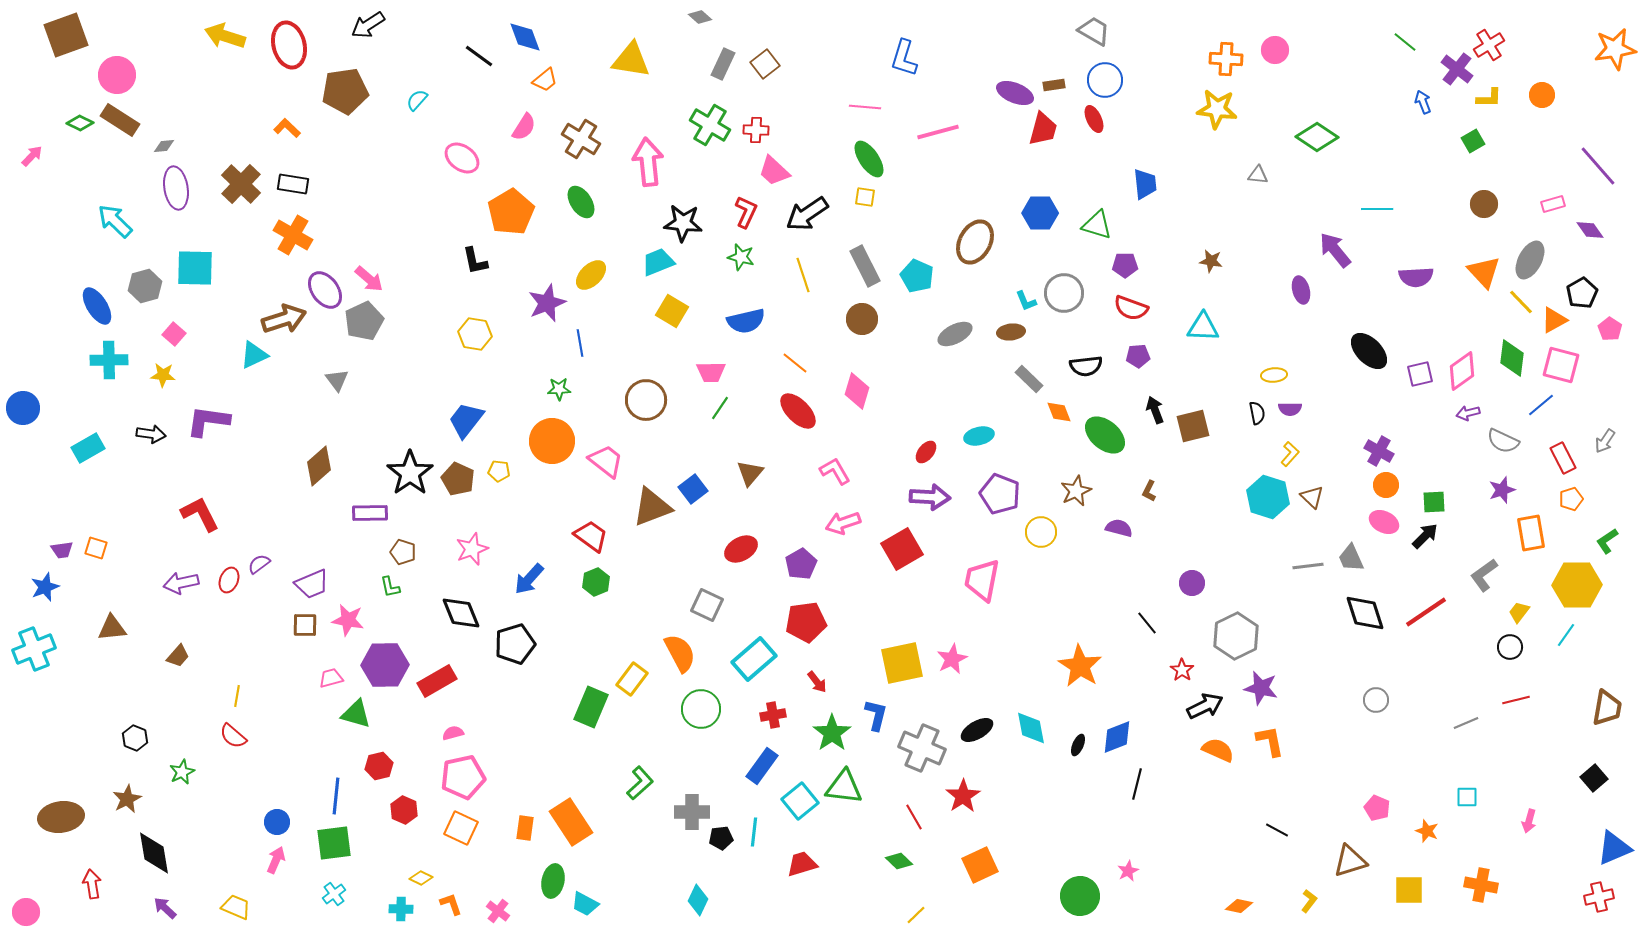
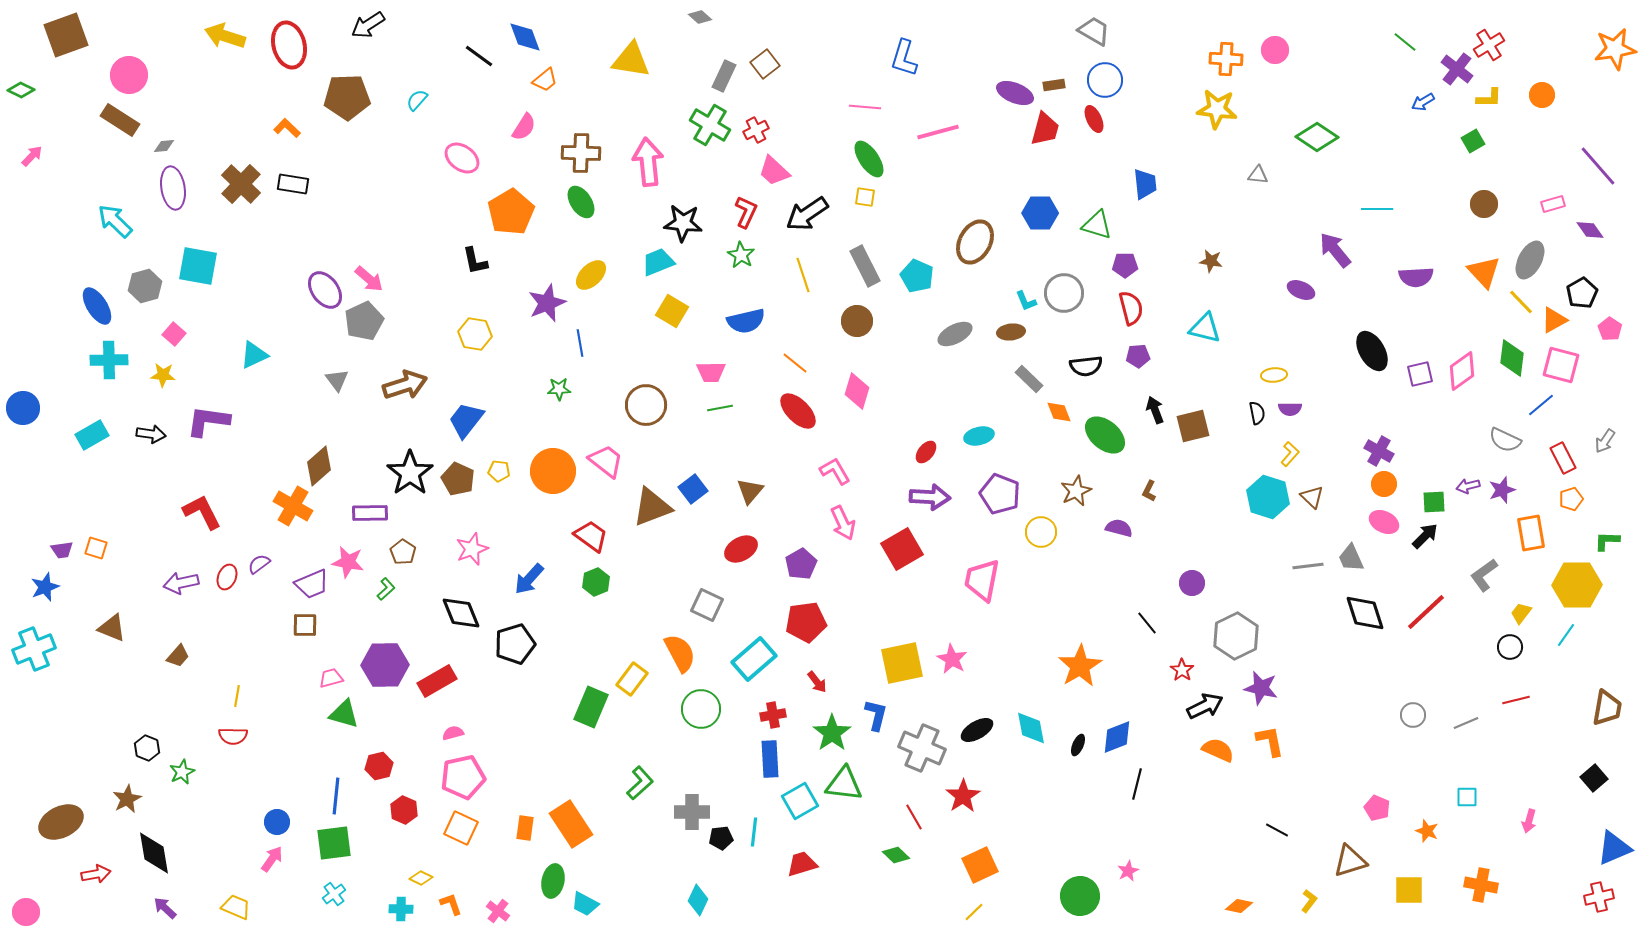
gray rectangle at (723, 64): moved 1 px right, 12 px down
pink circle at (117, 75): moved 12 px right
brown pentagon at (345, 91): moved 2 px right, 6 px down; rotated 6 degrees clockwise
blue arrow at (1423, 102): rotated 100 degrees counterclockwise
green diamond at (80, 123): moved 59 px left, 33 px up
red trapezoid at (1043, 129): moved 2 px right
red cross at (756, 130): rotated 30 degrees counterclockwise
brown cross at (581, 139): moved 14 px down; rotated 30 degrees counterclockwise
purple ellipse at (176, 188): moved 3 px left
orange cross at (293, 235): moved 271 px down
green star at (741, 257): moved 2 px up; rotated 16 degrees clockwise
cyan square at (195, 268): moved 3 px right, 2 px up; rotated 9 degrees clockwise
purple ellipse at (1301, 290): rotated 52 degrees counterclockwise
red semicircle at (1131, 308): rotated 124 degrees counterclockwise
brown arrow at (284, 319): moved 121 px right, 66 px down
brown circle at (862, 319): moved 5 px left, 2 px down
cyan triangle at (1203, 327): moved 2 px right, 1 px down; rotated 12 degrees clockwise
black ellipse at (1369, 351): moved 3 px right; rotated 15 degrees clockwise
brown circle at (646, 400): moved 5 px down
green line at (720, 408): rotated 45 degrees clockwise
purple arrow at (1468, 413): moved 73 px down
orange circle at (552, 441): moved 1 px right, 30 px down
gray semicircle at (1503, 441): moved 2 px right, 1 px up
cyan rectangle at (88, 448): moved 4 px right, 13 px up
brown triangle at (750, 473): moved 18 px down
orange circle at (1386, 485): moved 2 px left, 1 px up
red L-shape at (200, 514): moved 2 px right, 2 px up
pink arrow at (843, 523): rotated 96 degrees counterclockwise
green L-shape at (1607, 541): rotated 36 degrees clockwise
brown pentagon at (403, 552): rotated 15 degrees clockwise
red ellipse at (229, 580): moved 2 px left, 3 px up
green L-shape at (390, 587): moved 4 px left, 2 px down; rotated 120 degrees counterclockwise
red line at (1426, 612): rotated 9 degrees counterclockwise
yellow trapezoid at (1519, 612): moved 2 px right, 1 px down
pink star at (348, 620): moved 58 px up
brown triangle at (112, 628): rotated 28 degrees clockwise
pink star at (952, 659): rotated 16 degrees counterclockwise
orange star at (1080, 666): rotated 9 degrees clockwise
gray circle at (1376, 700): moved 37 px right, 15 px down
green triangle at (356, 714): moved 12 px left
red semicircle at (233, 736): rotated 40 degrees counterclockwise
black hexagon at (135, 738): moved 12 px right, 10 px down
blue rectangle at (762, 766): moved 8 px right, 7 px up; rotated 39 degrees counterclockwise
green triangle at (844, 787): moved 3 px up
cyan square at (800, 801): rotated 9 degrees clockwise
brown ellipse at (61, 817): moved 5 px down; rotated 18 degrees counterclockwise
orange rectangle at (571, 822): moved 2 px down
pink arrow at (276, 860): moved 4 px left, 1 px up; rotated 12 degrees clockwise
green diamond at (899, 861): moved 3 px left, 6 px up
red arrow at (92, 884): moved 4 px right, 10 px up; rotated 88 degrees clockwise
yellow line at (916, 915): moved 58 px right, 3 px up
